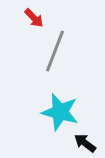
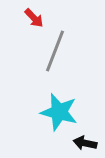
cyan star: moved 1 px left
black arrow: rotated 25 degrees counterclockwise
